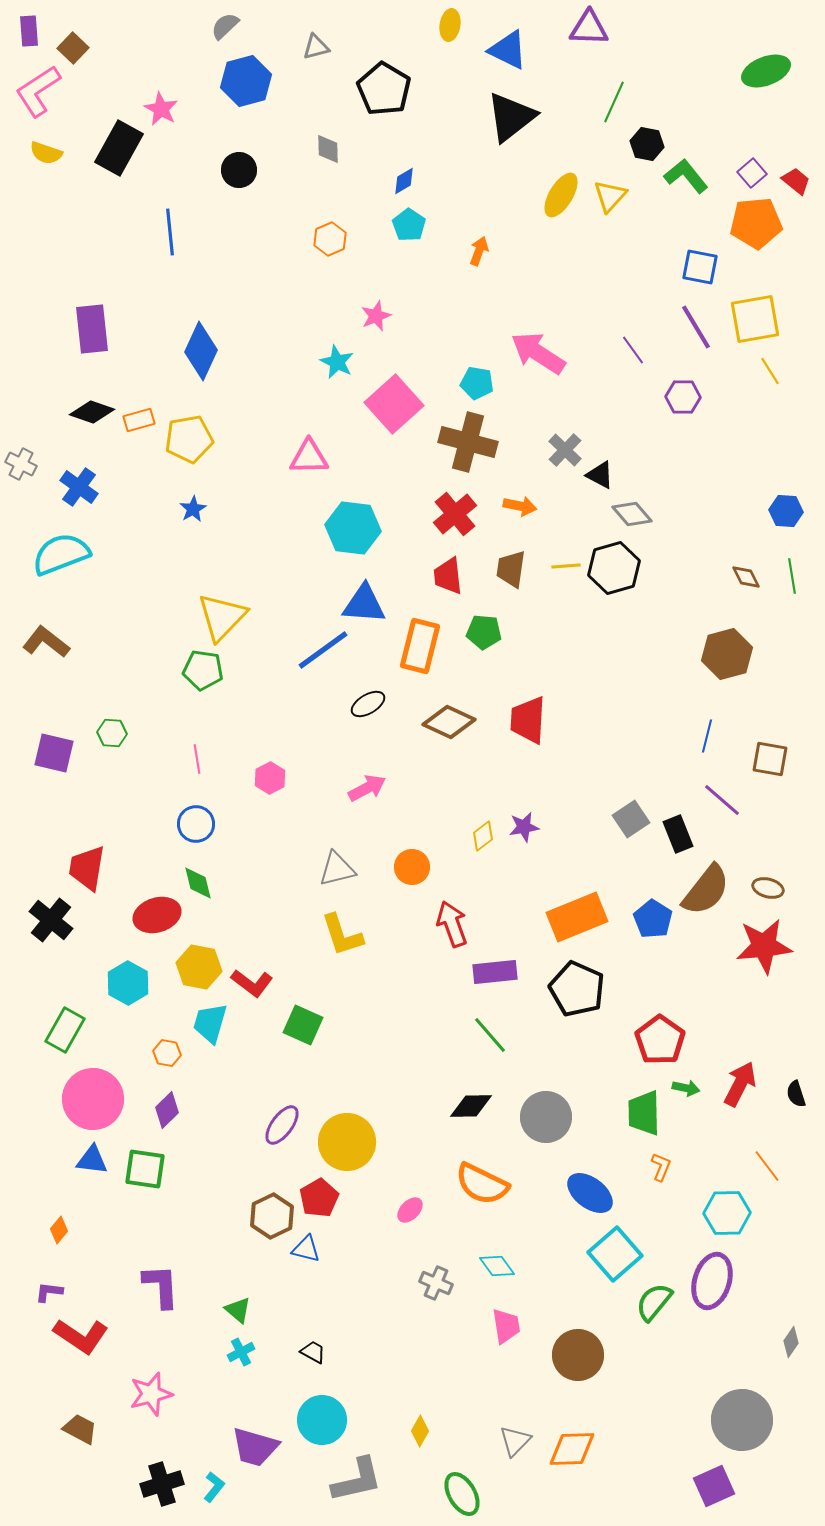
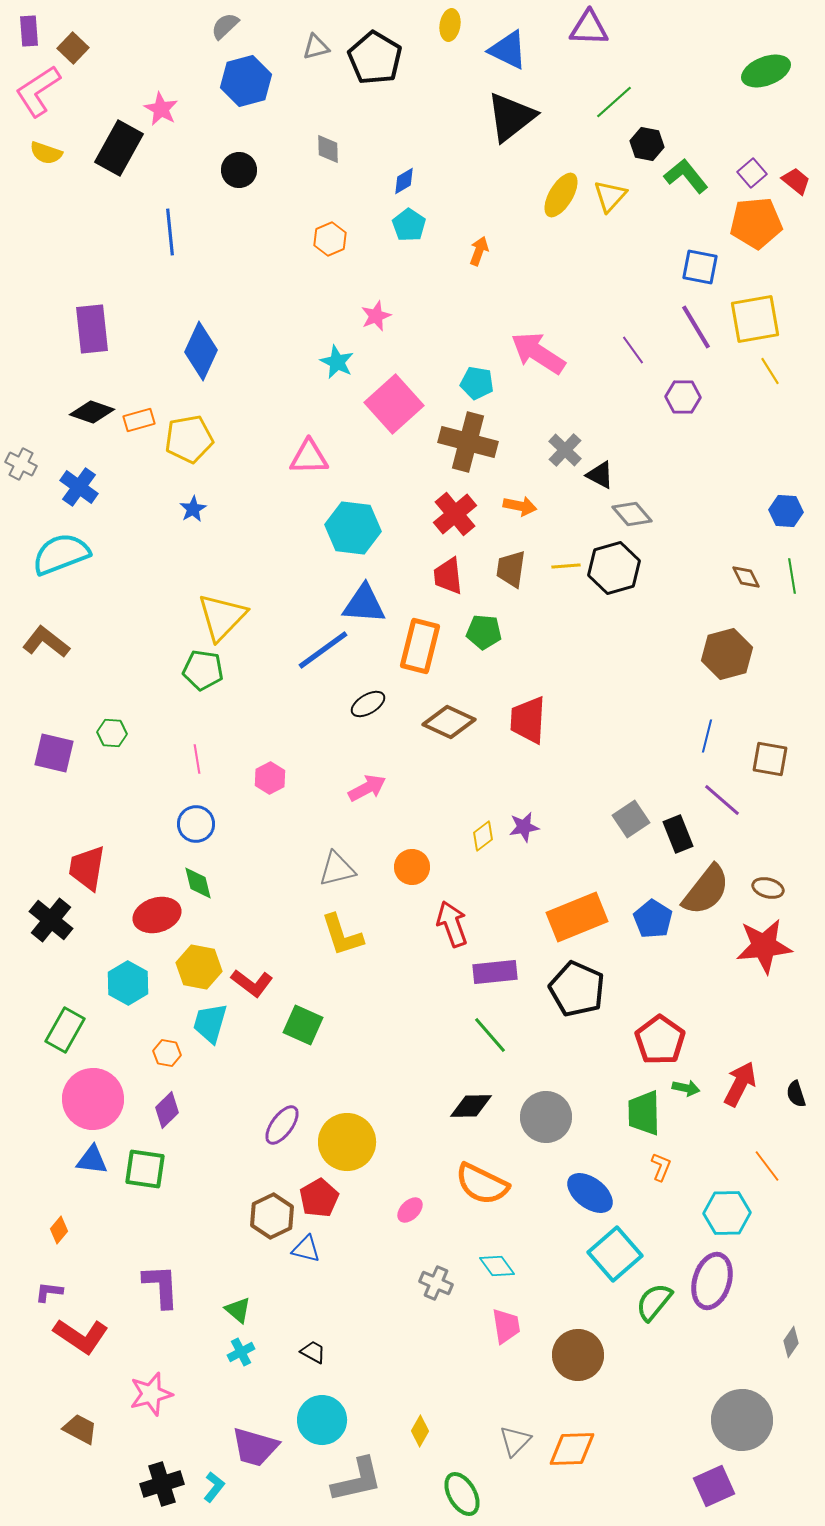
black pentagon at (384, 89): moved 9 px left, 31 px up
green line at (614, 102): rotated 24 degrees clockwise
